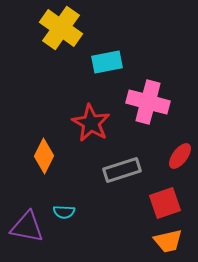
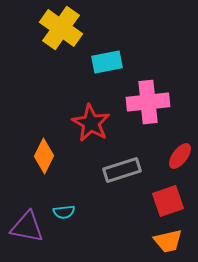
pink cross: rotated 21 degrees counterclockwise
red square: moved 3 px right, 2 px up
cyan semicircle: rotated 10 degrees counterclockwise
